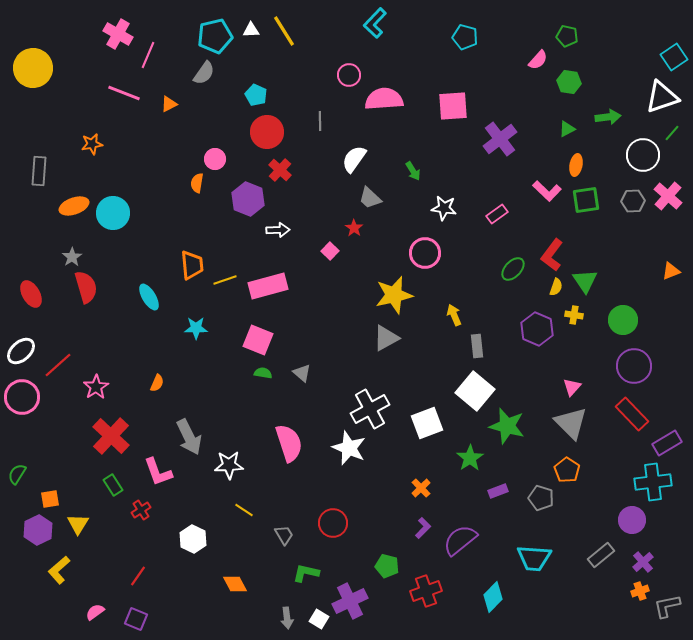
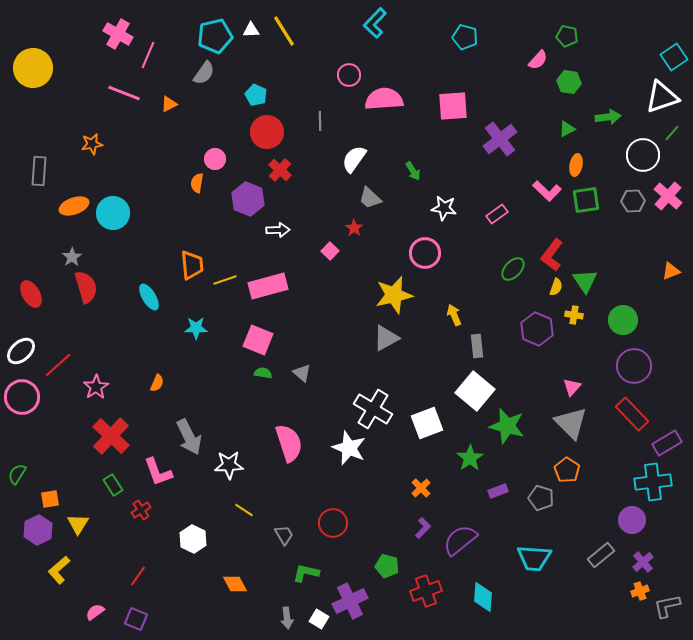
white cross at (370, 409): moved 3 px right; rotated 30 degrees counterclockwise
cyan diamond at (493, 597): moved 10 px left; rotated 40 degrees counterclockwise
